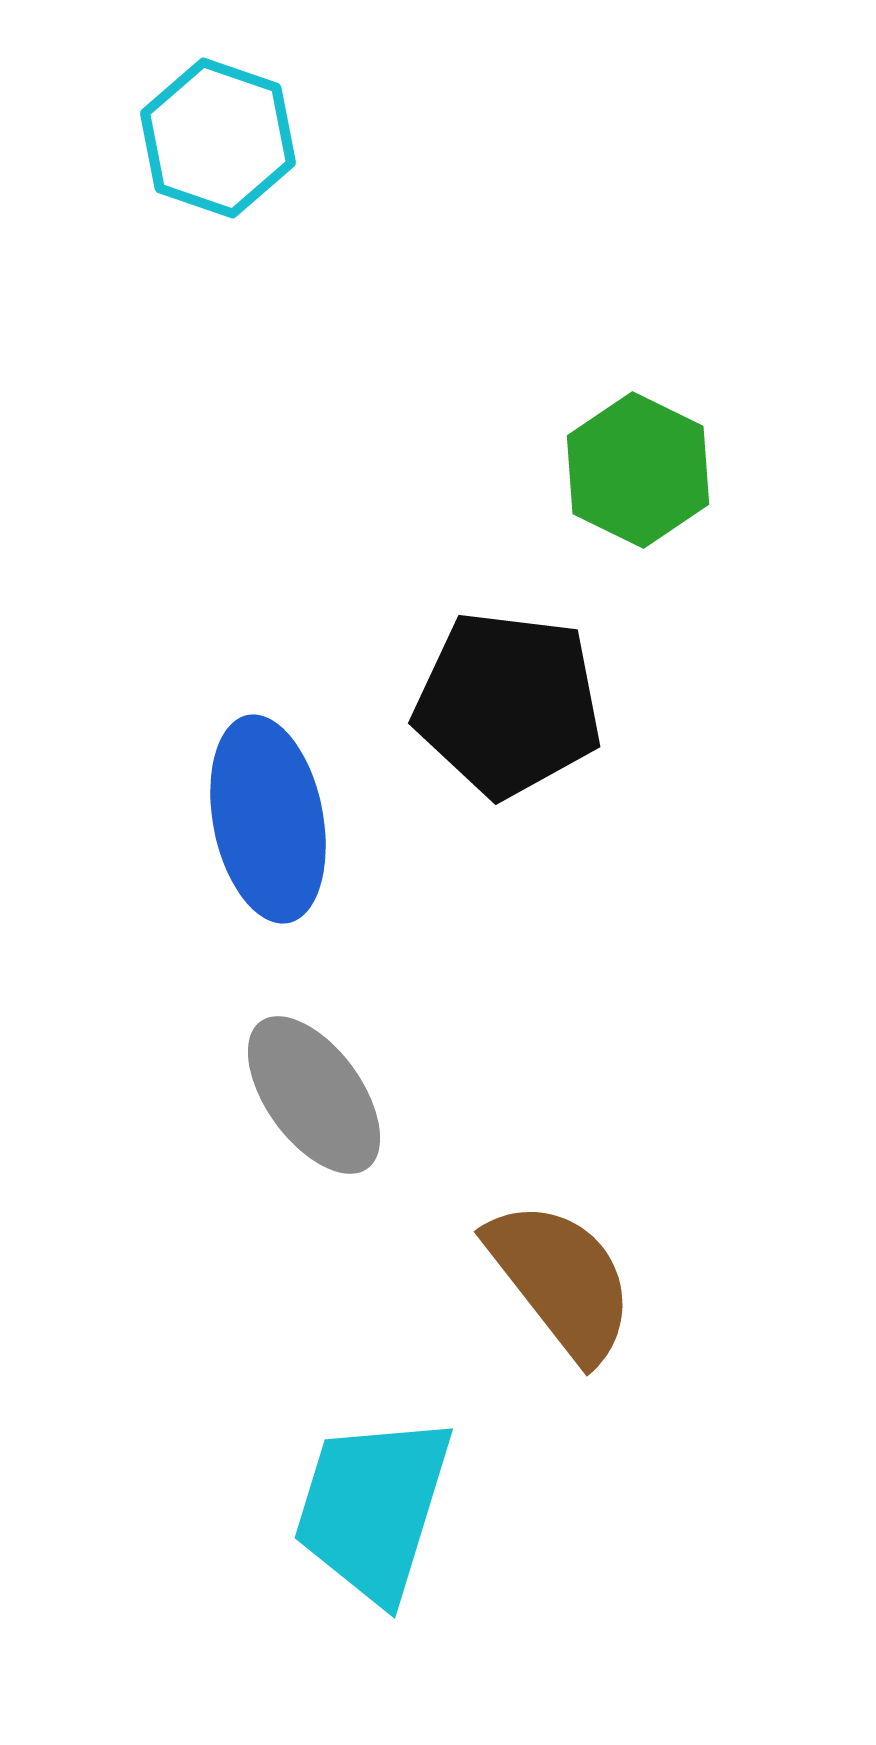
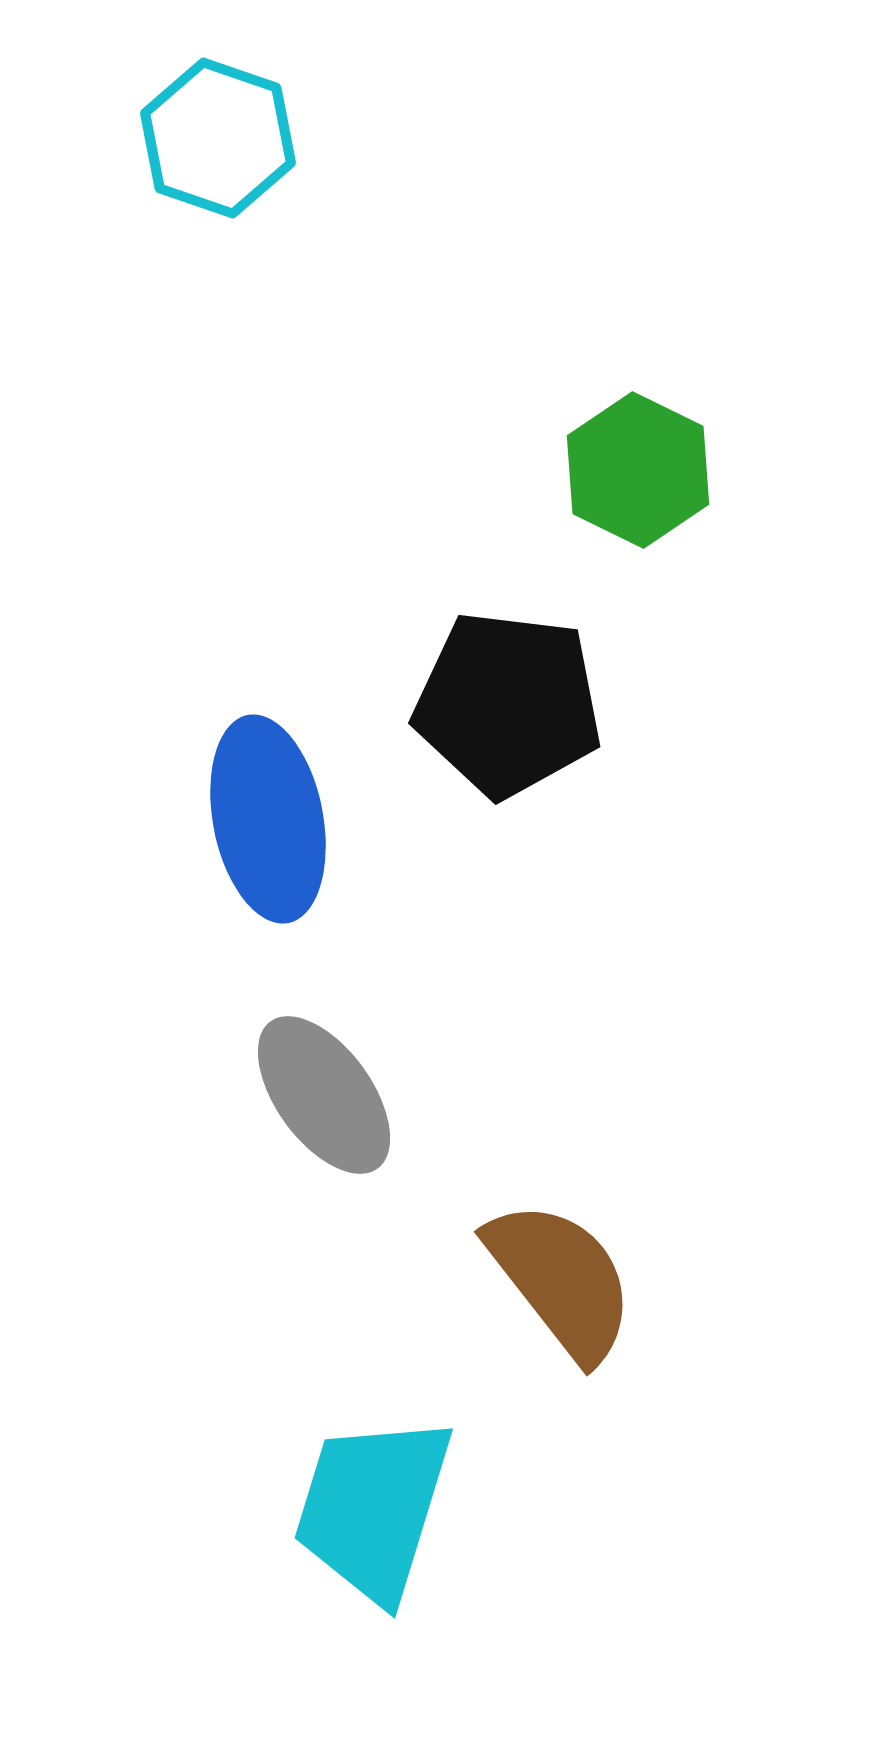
gray ellipse: moved 10 px right
